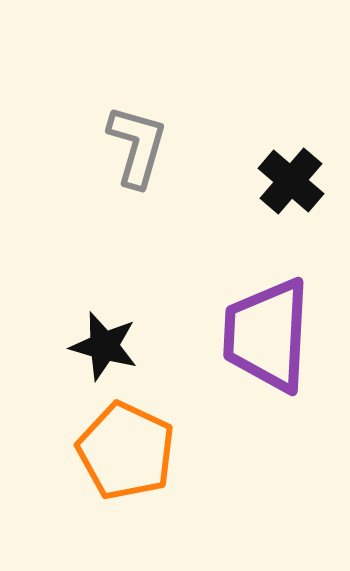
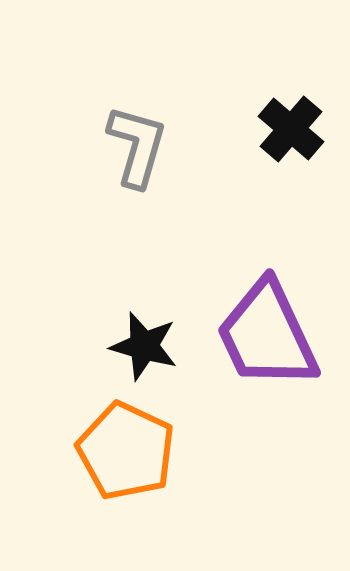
black cross: moved 52 px up
purple trapezoid: rotated 28 degrees counterclockwise
black star: moved 40 px right
